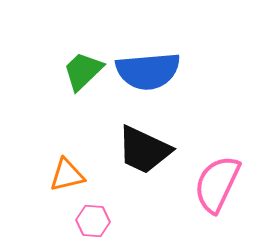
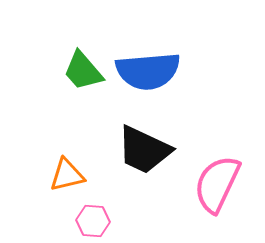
green trapezoid: rotated 87 degrees counterclockwise
